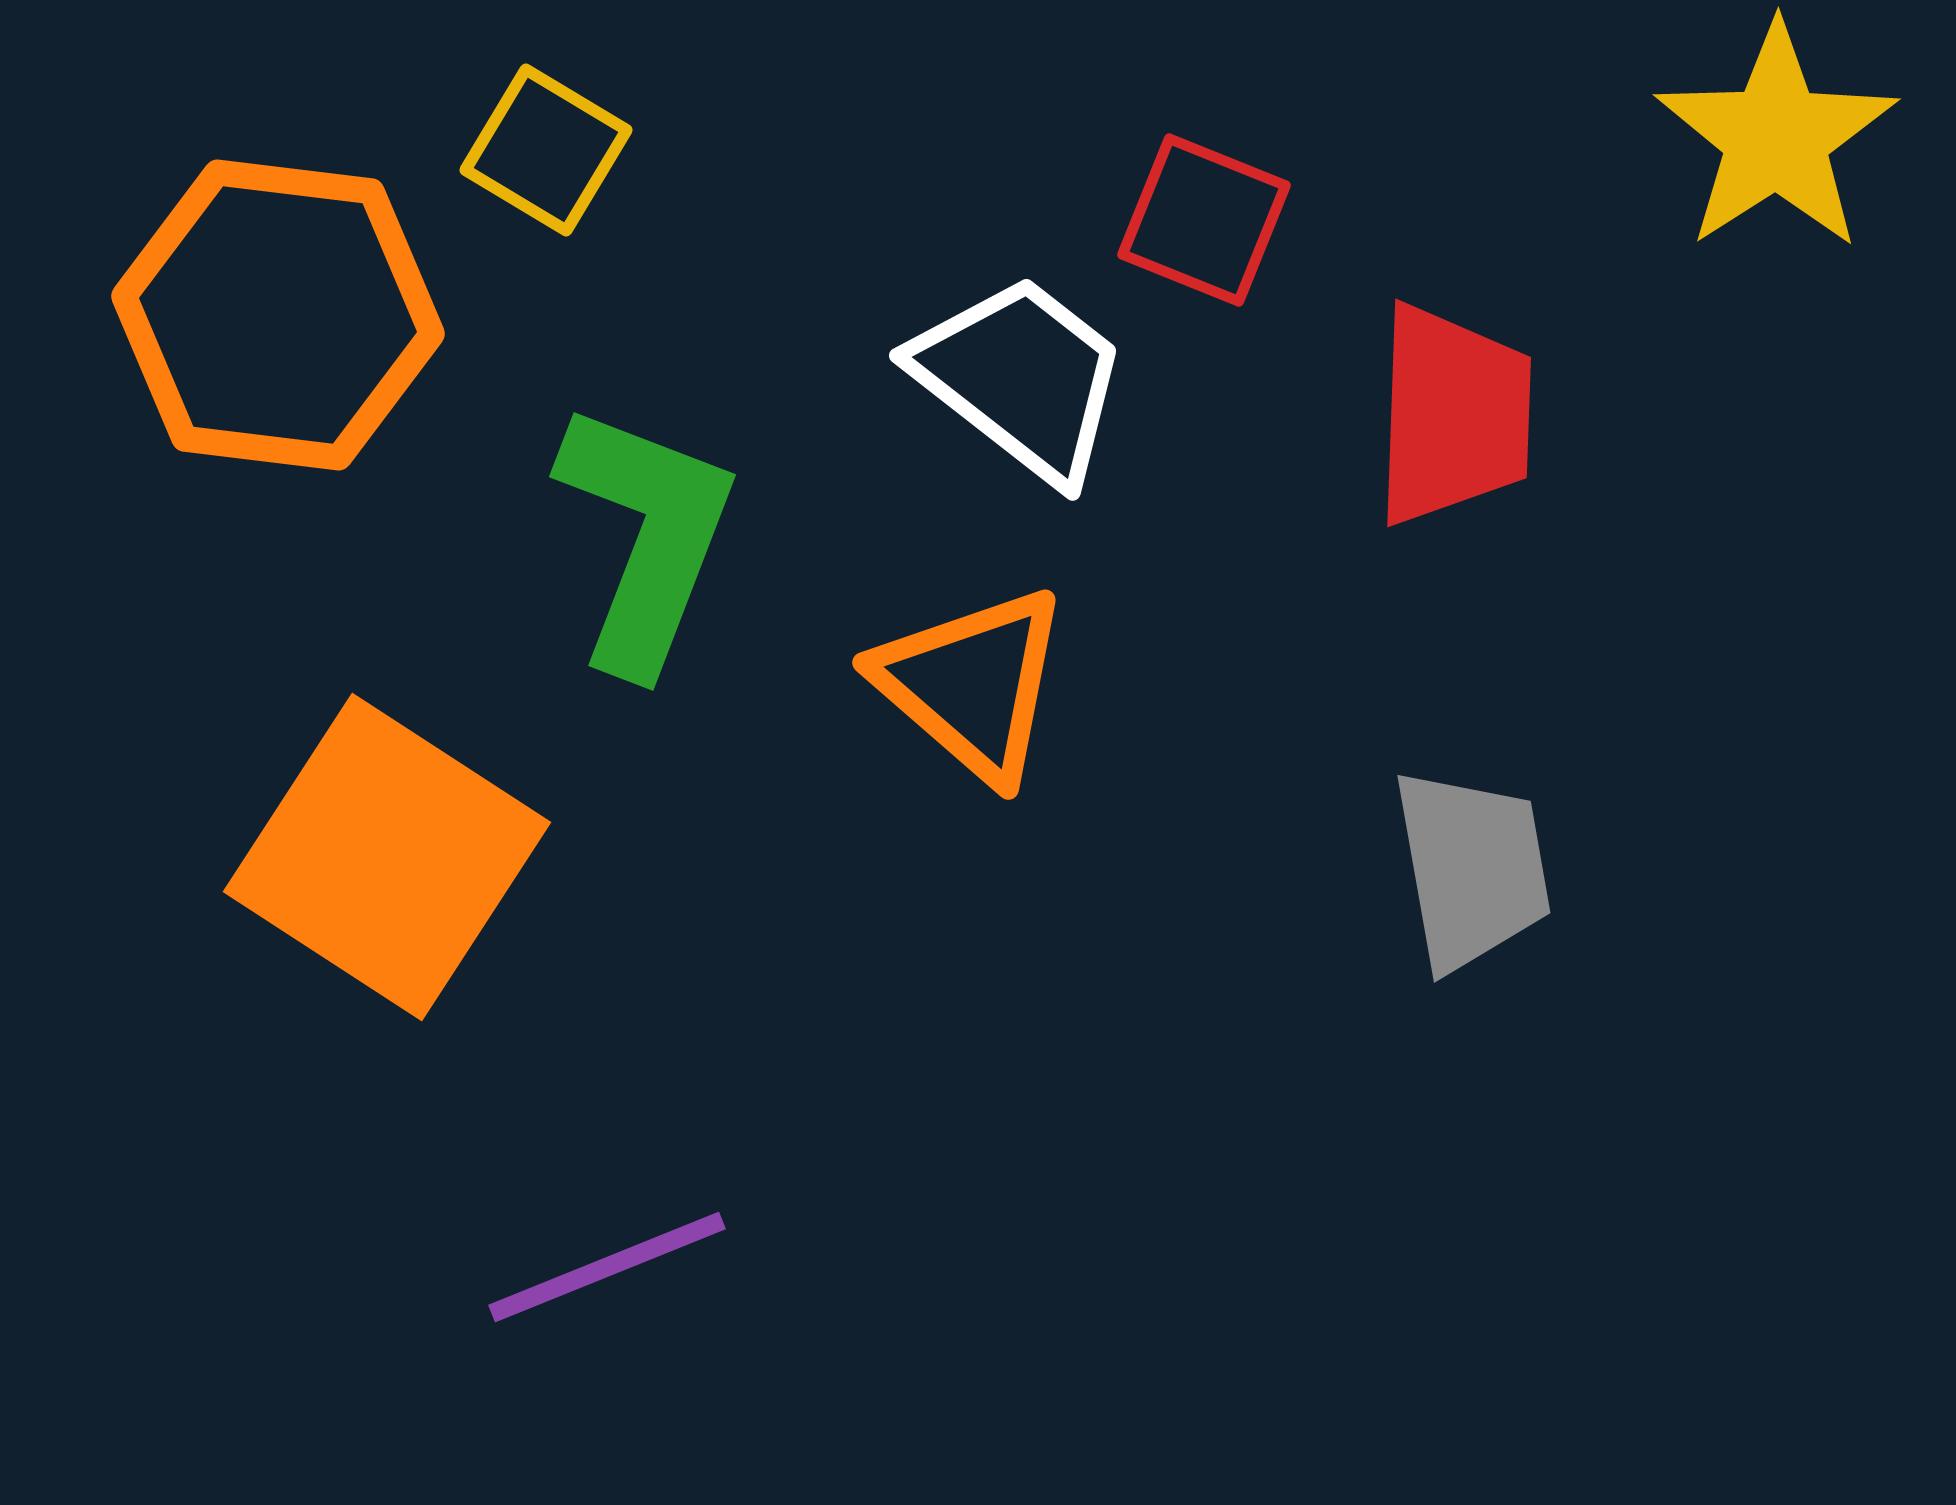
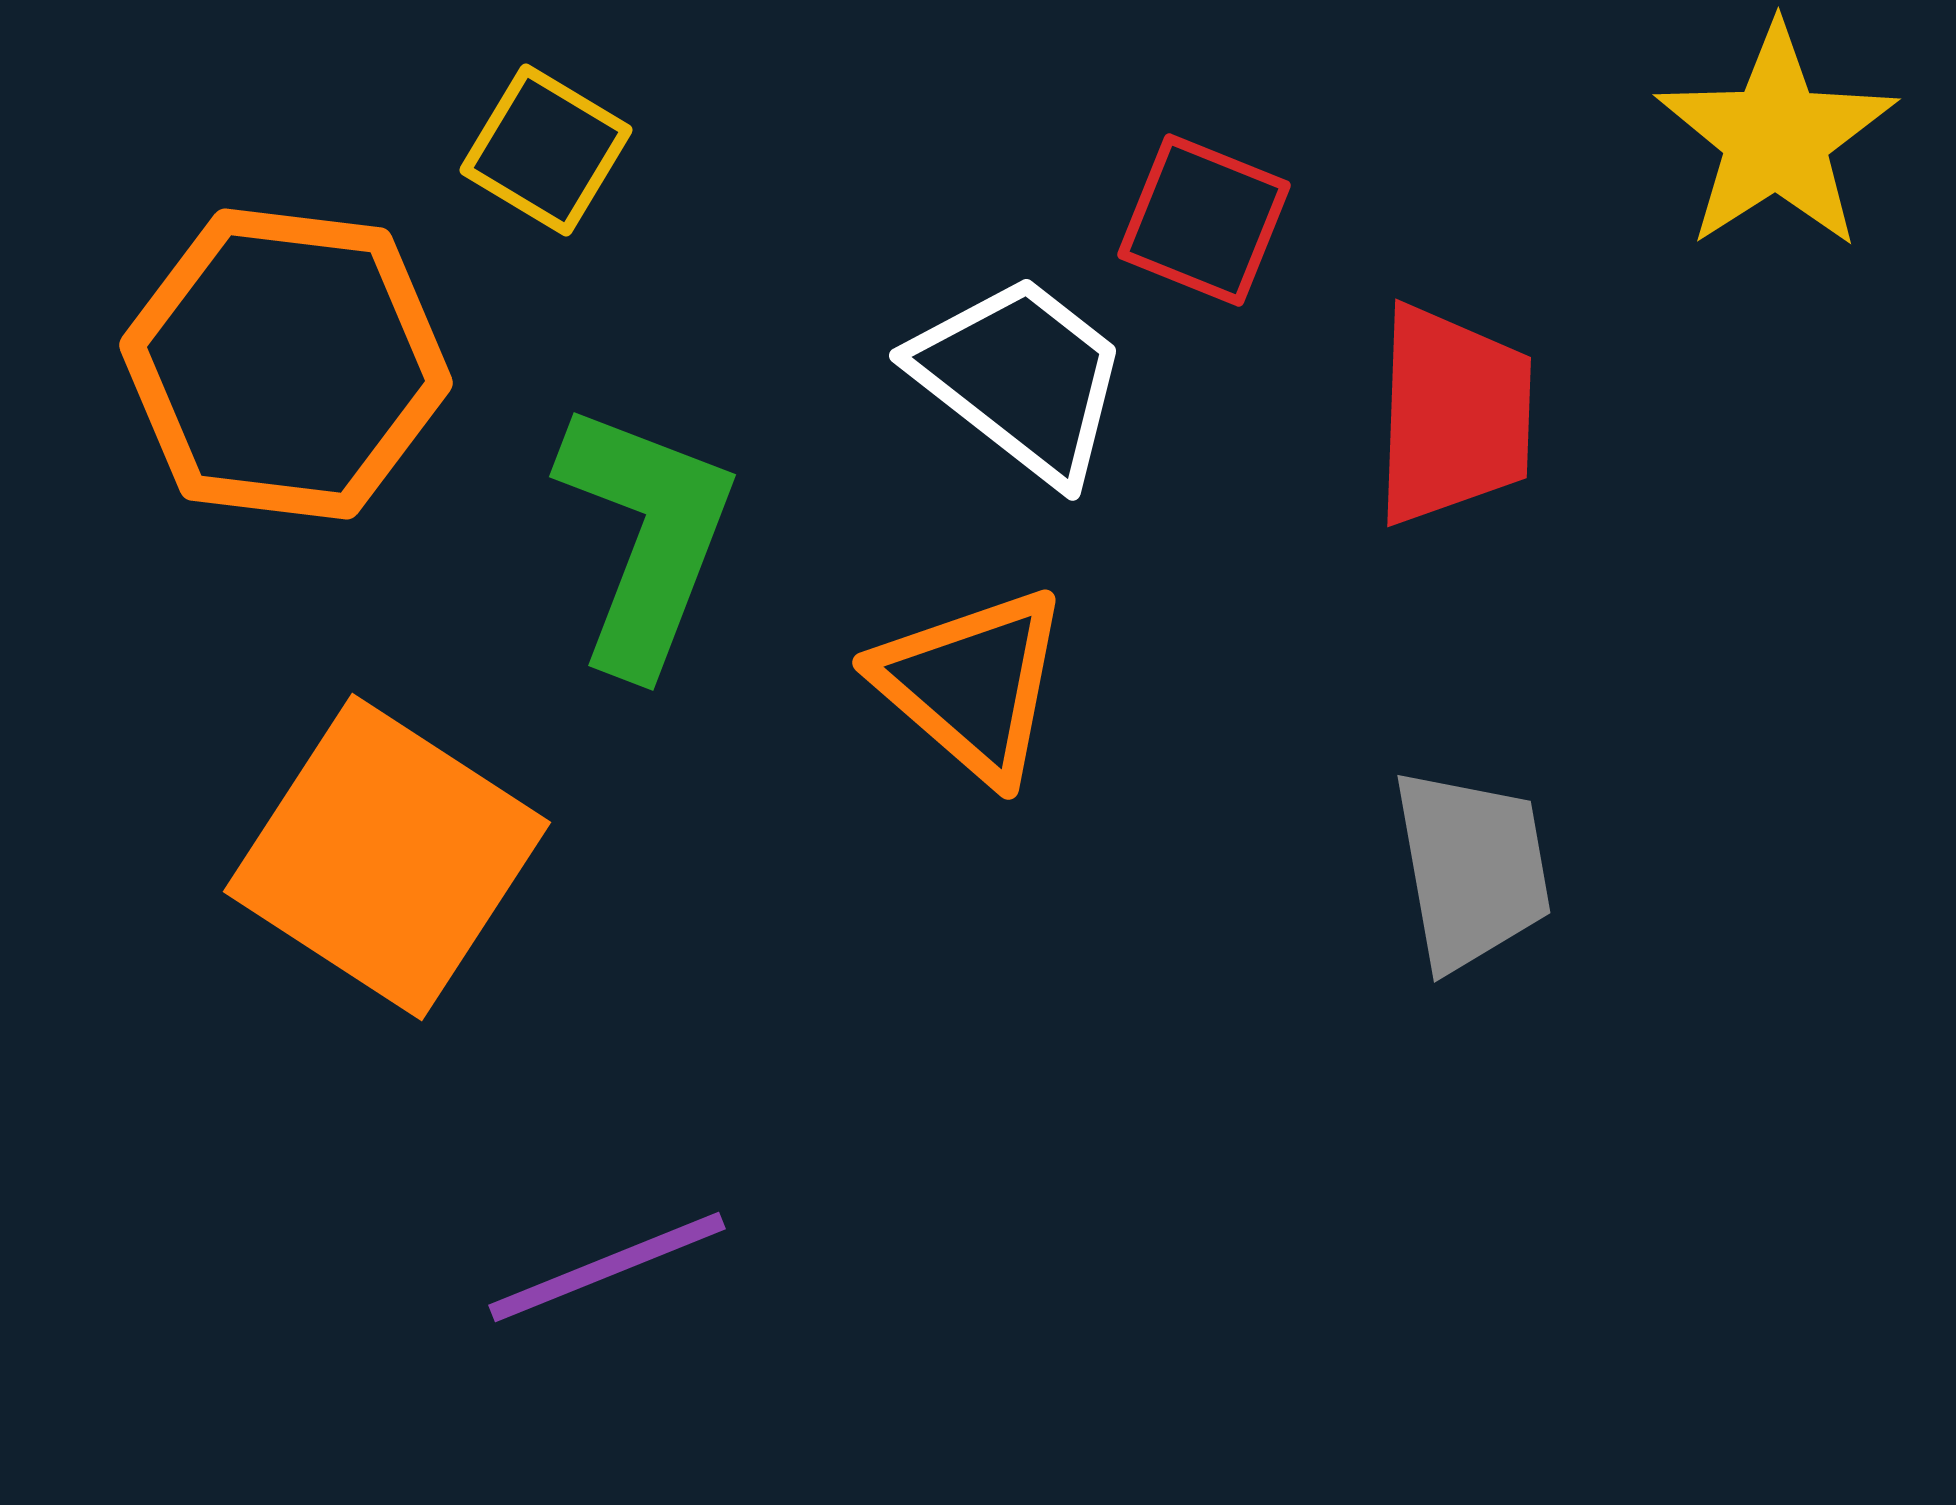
orange hexagon: moved 8 px right, 49 px down
